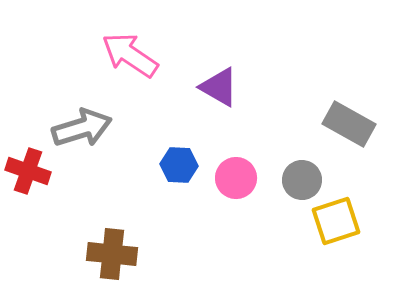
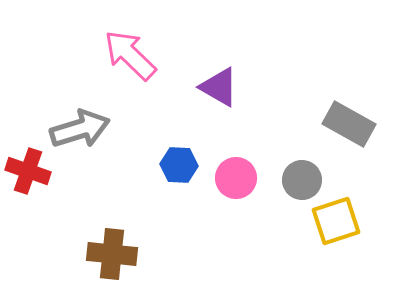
pink arrow: rotated 10 degrees clockwise
gray arrow: moved 2 px left, 1 px down
